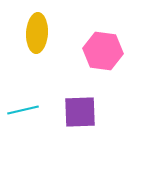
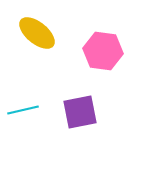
yellow ellipse: rotated 54 degrees counterclockwise
purple square: rotated 9 degrees counterclockwise
